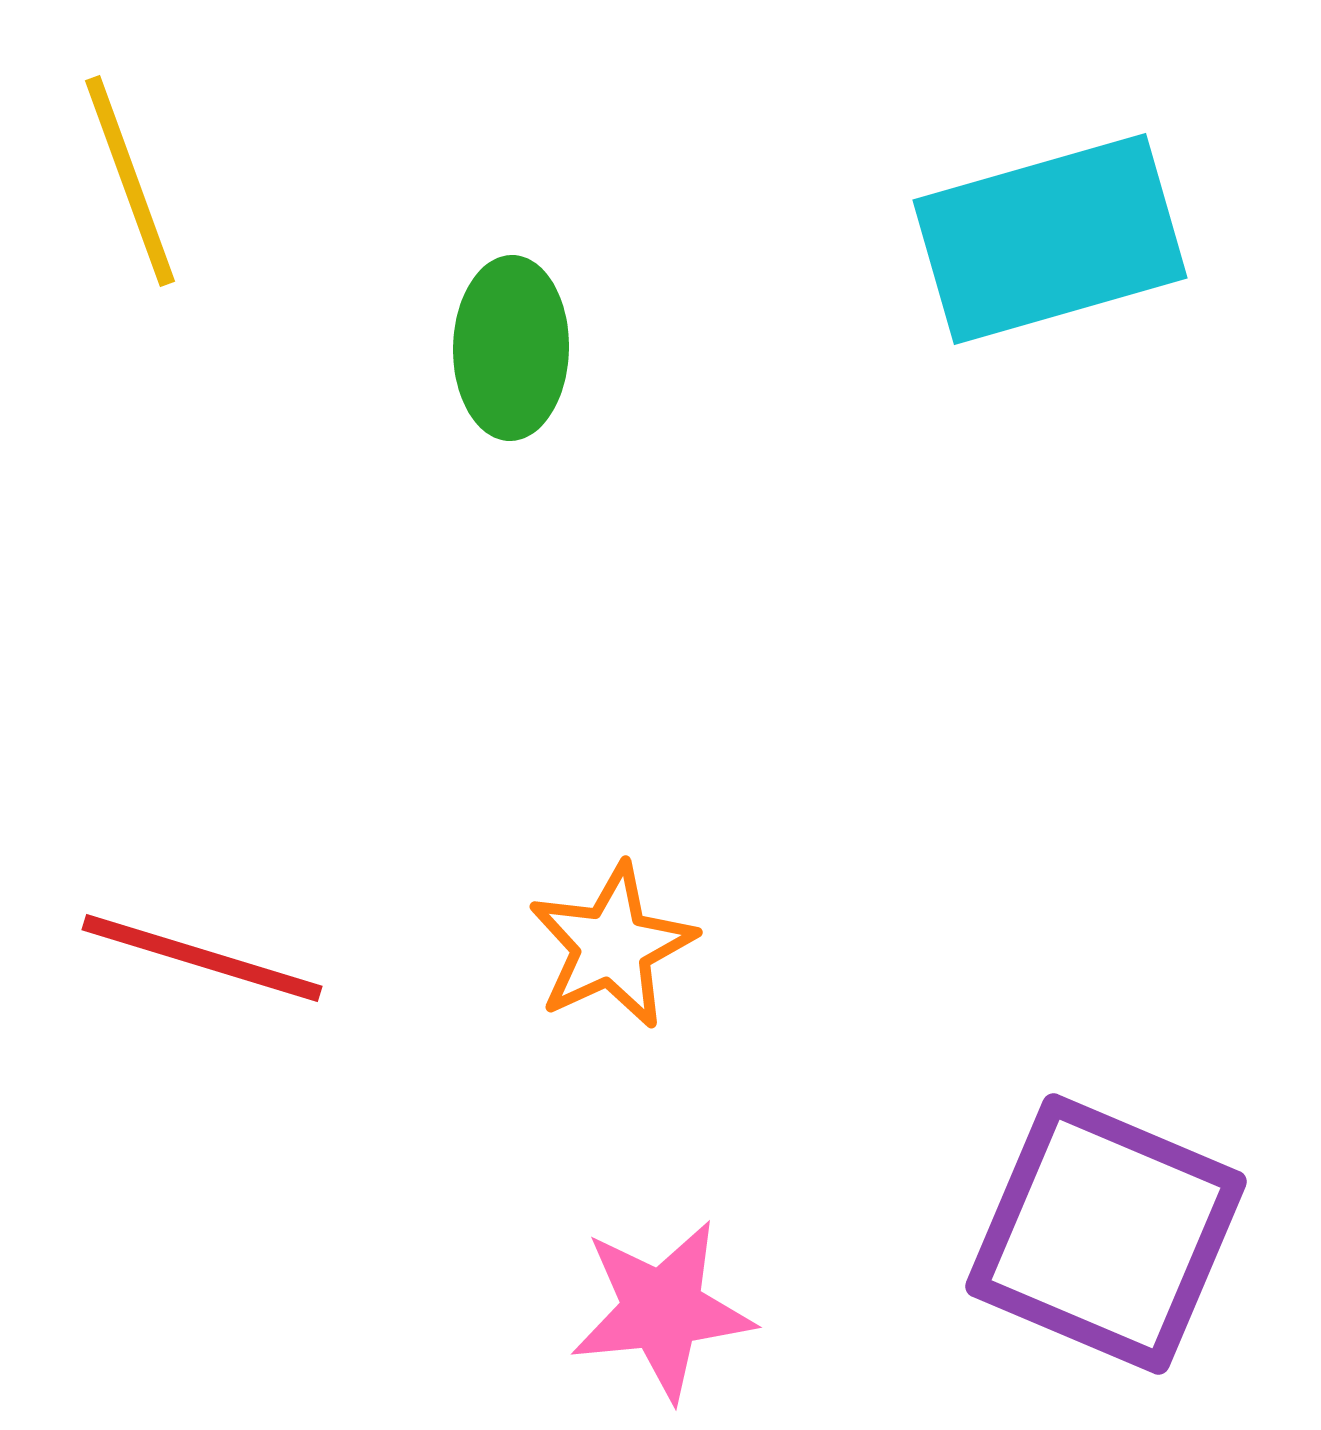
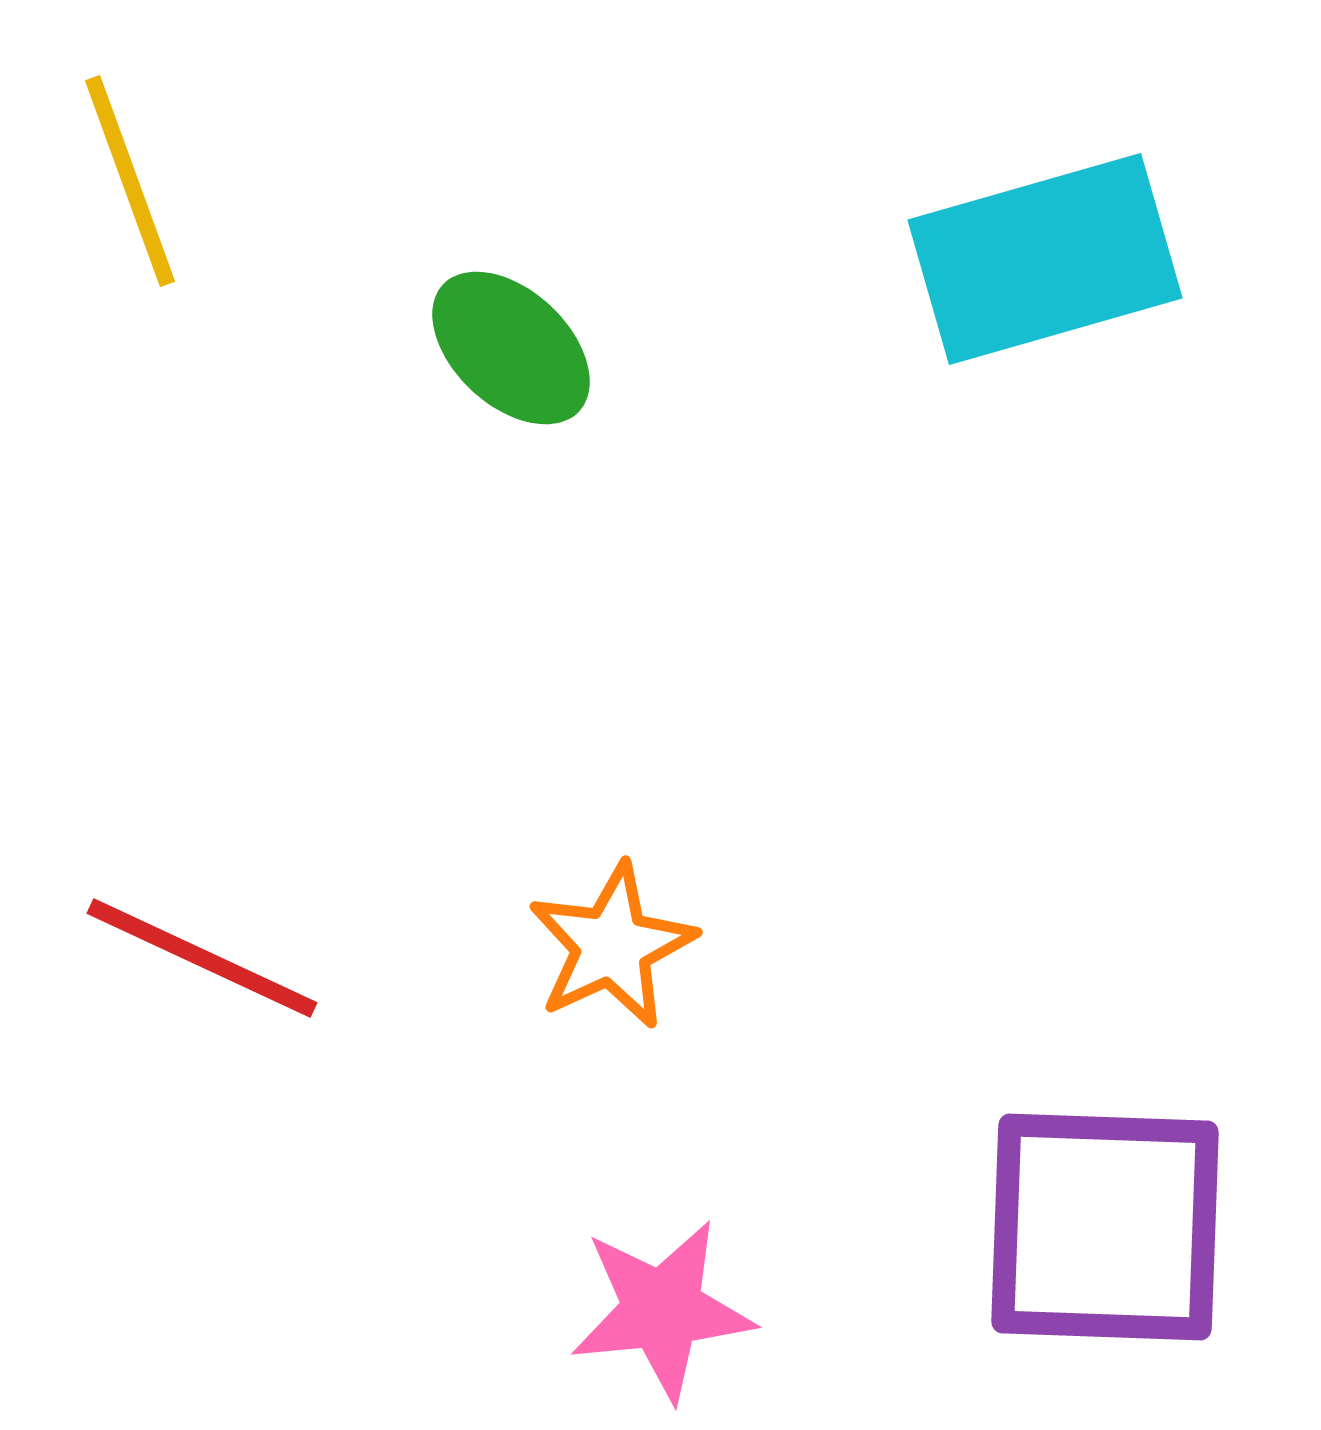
cyan rectangle: moved 5 px left, 20 px down
green ellipse: rotated 48 degrees counterclockwise
red line: rotated 8 degrees clockwise
purple square: moved 1 px left, 7 px up; rotated 21 degrees counterclockwise
